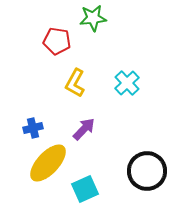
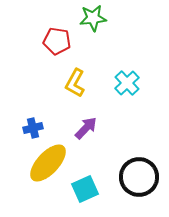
purple arrow: moved 2 px right, 1 px up
black circle: moved 8 px left, 6 px down
